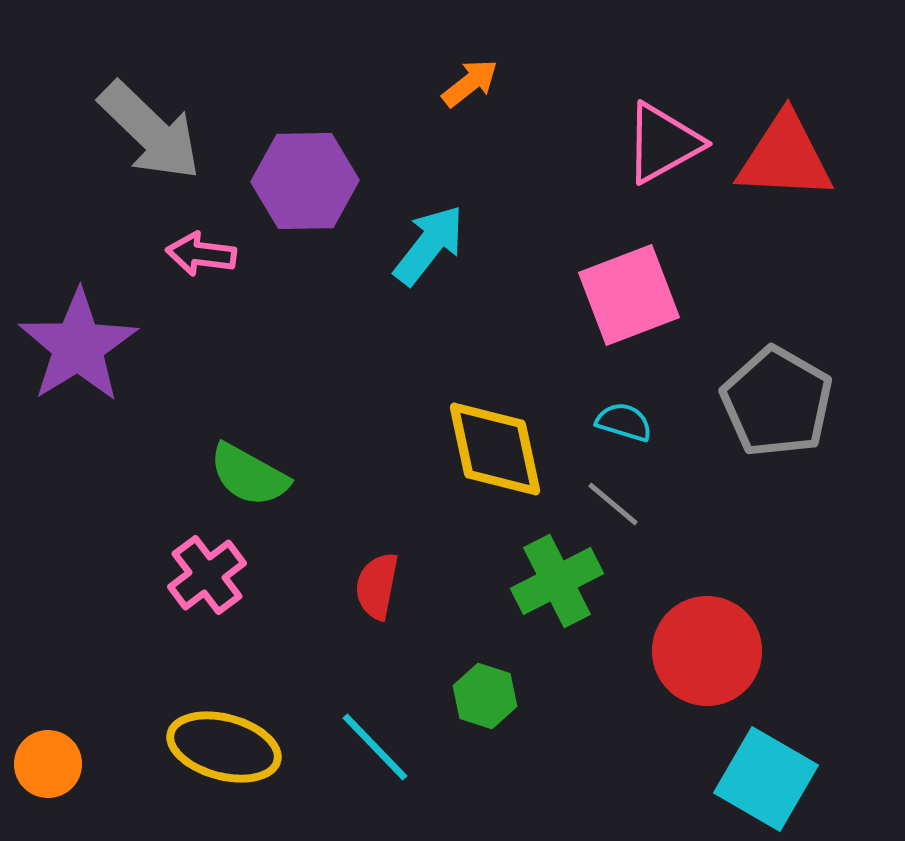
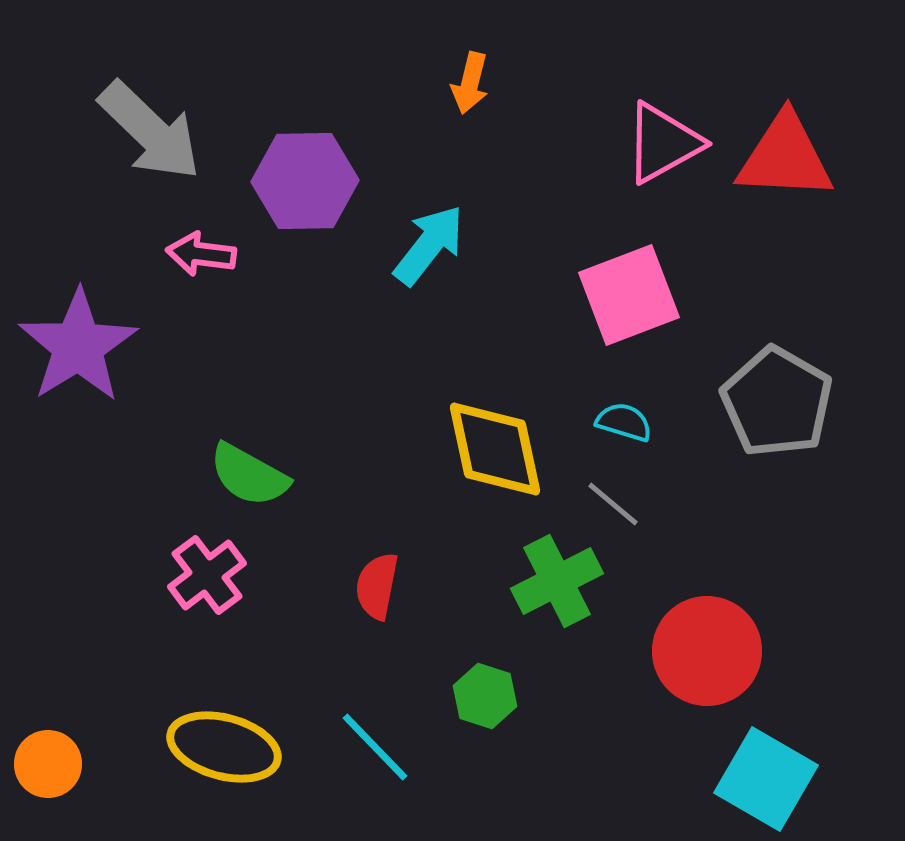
orange arrow: rotated 142 degrees clockwise
